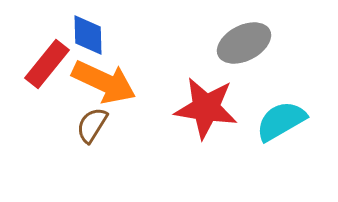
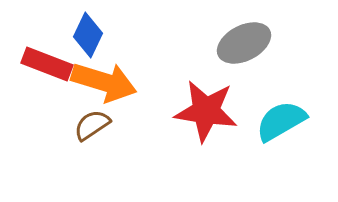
blue diamond: rotated 27 degrees clockwise
red rectangle: rotated 72 degrees clockwise
orange arrow: rotated 8 degrees counterclockwise
red star: moved 3 px down
brown semicircle: rotated 24 degrees clockwise
